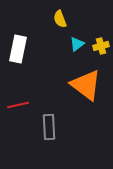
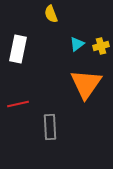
yellow semicircle: moved 9 px left, 5 px up
orange triangle: moved 1 px up; rotated 28 degrees clockwise
red line: moved 1 px up
gray rectangle: moved 1 px right
